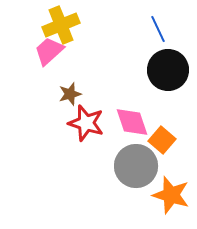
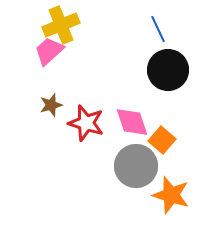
brown star: moved 19 px left, 11 px down
